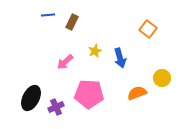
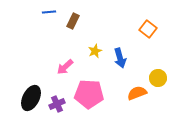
blue line: moved 1 px right, 3 px up
brown rectangle: moved 1 px right, 1 px up
pink arrow: moved 5 px down
yellow circle: moved 4 px left
purple cross: moved 1 px right, 3 px up
